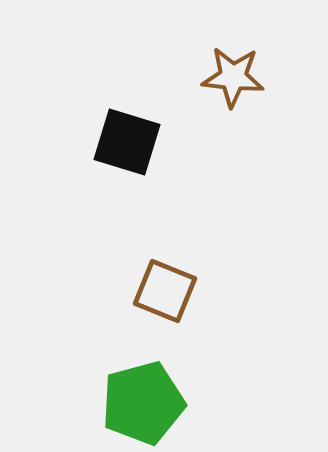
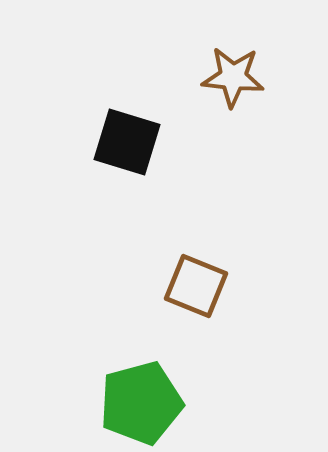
brown square: moved 31 px right, 5 px up
green pentagon: moved 2 px left
